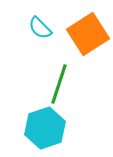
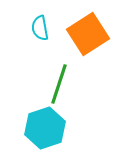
cyan semicircle: rotated 35 degrees clockwise
